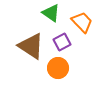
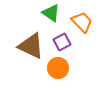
brown triangle: rotated 8 degrees counterclockwise
